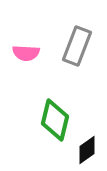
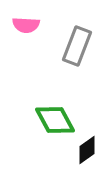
pink semicircle: moved 28 px up
green diamond: rotated 42 degrees counterclockwise
